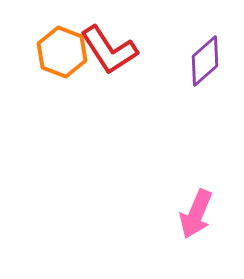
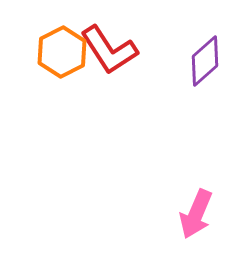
orange hexagon: rotated 12 degrees clockwise
